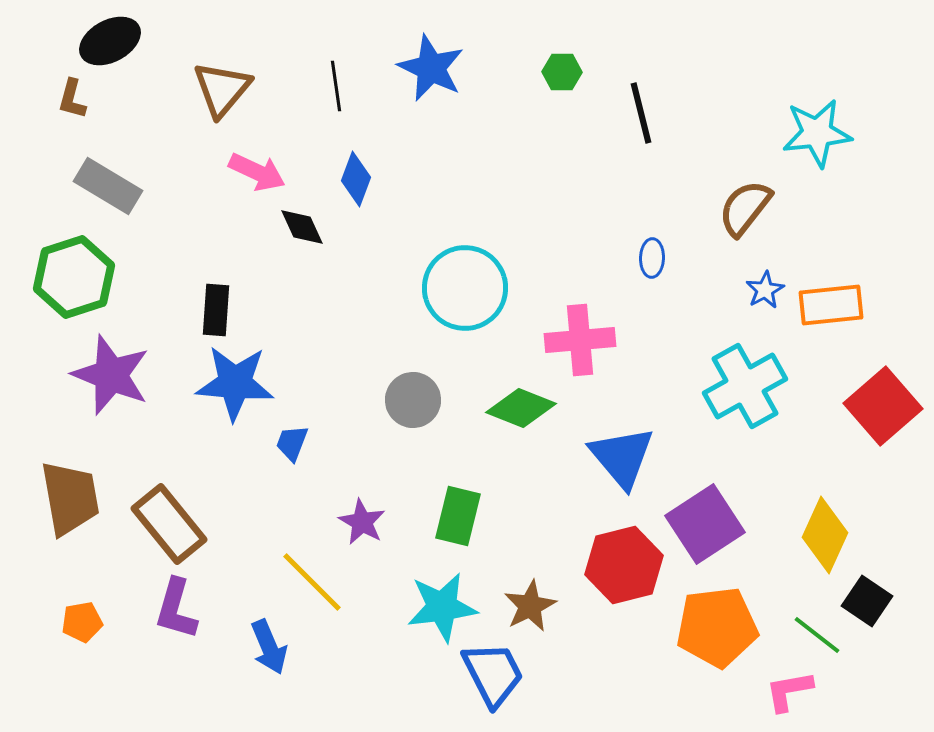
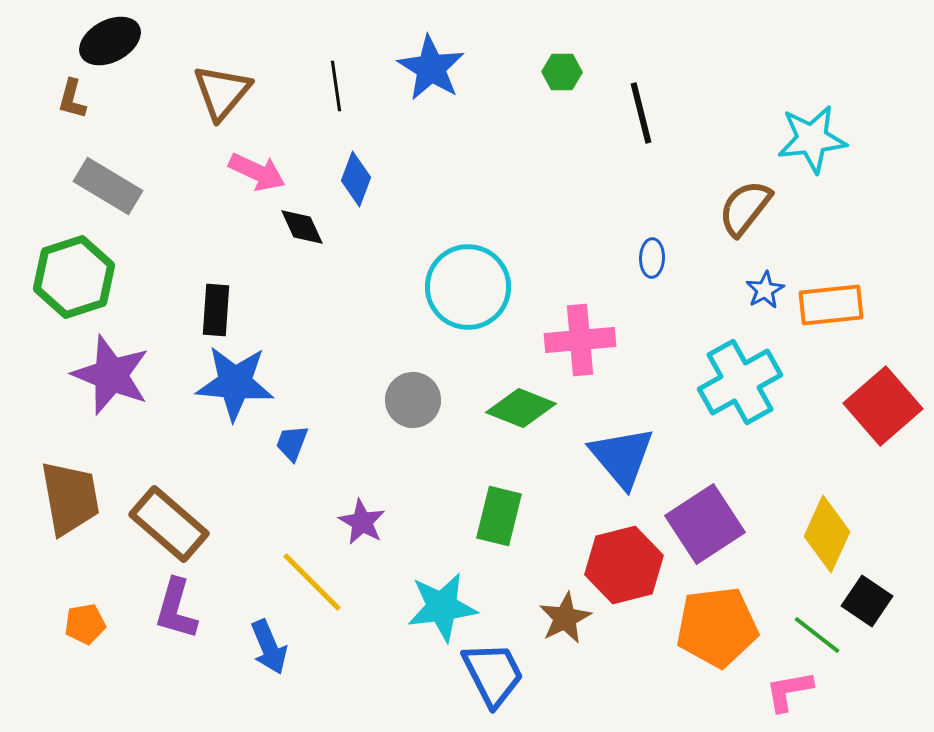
blue star at (431, 68): rotated 6 degrees clockwise
brown triangle at (222, 89): moved 3 px down
cyan star at (817, 133): moved 5 px left, 6 px down
cyan circle at (465, 288): moved 3 px right, 1 px up
cyan cross at (745, 386): moved 5 px left, 4 px up
green rectangle at (458, 516): moved 41 px right
brown rectangle at (169, 524): rotated 10 degrees counterclockwise
yellow diamond at (825, 535): moved 2 px right, 1 px up
brown star at (530, 606): moved 35 px right, 12 px down
orange pentagon at (82, 622): moved 3 px right, 2 px down
